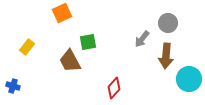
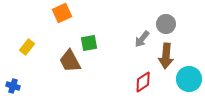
gray circle: moved 2 px left, 1 px down
green square: moved 1 px right, 1 px down
red diamond: moved 29 px right, 6 px up; rotated 15 degrees clockwise
